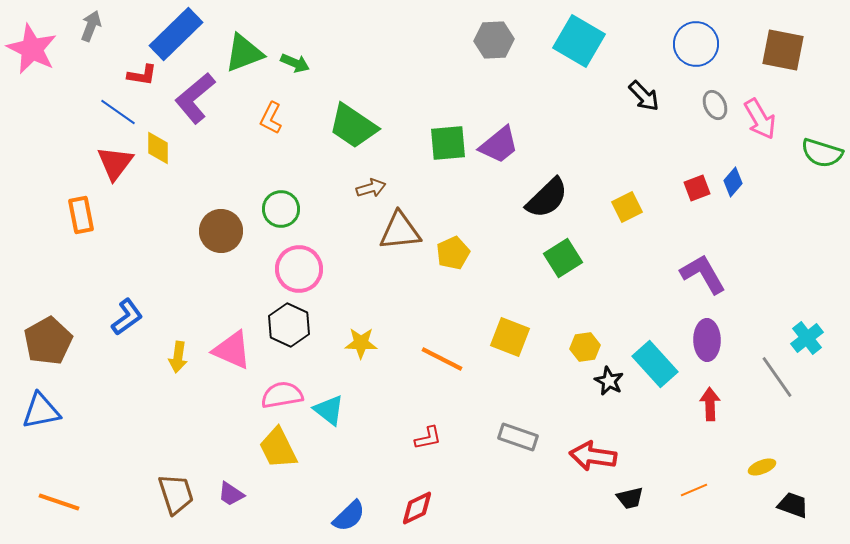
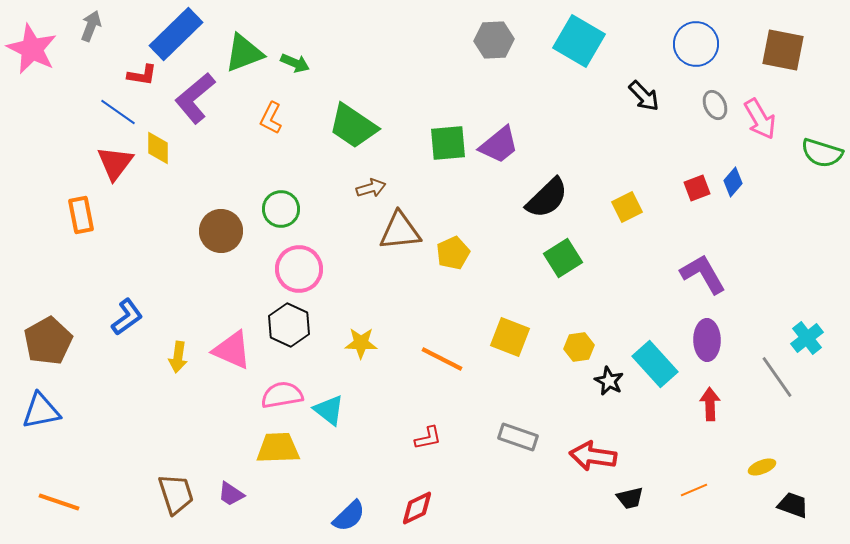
yellow hexagon at (585, 347): moved 6 px left
yellow trapezoid at (278, 448): rotated 114 degrees clockwise
